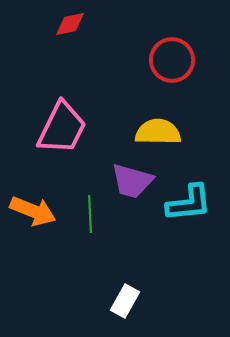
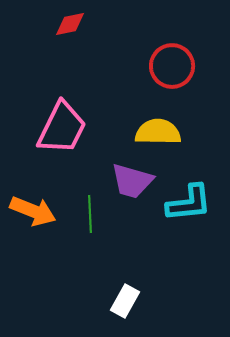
red circle: moved 6 px down
